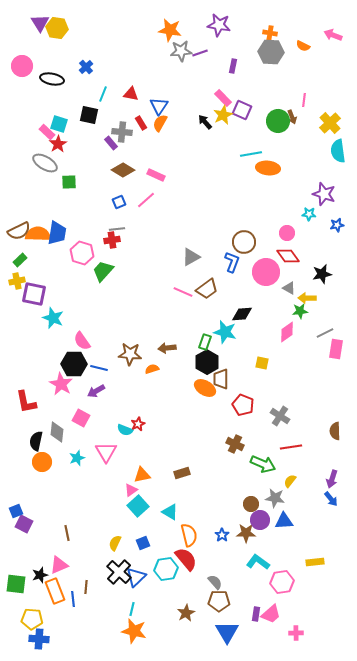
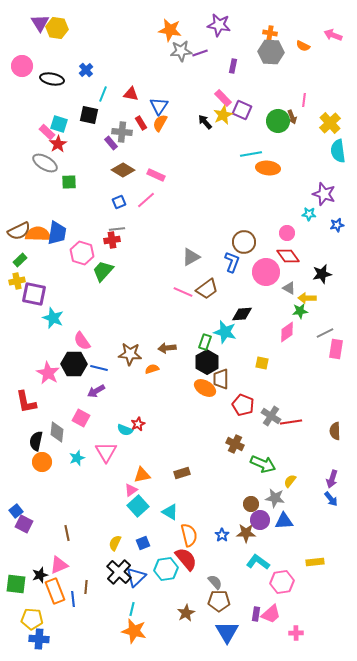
blue cross at (86, 67): moved 3 px down
pink star at (61, 384): moved 13 px left, 11 px up
gray cross at (280, 416): moved 9 px left
red line at (291, 447): moved 25 px up
blue square at (16, 511): rotated 16 degrees counterclockwise
